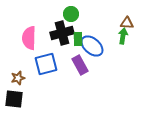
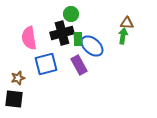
pink semicircle: rotated 10 degrees counterclockwise
purple rectangle: moved 1 px left
